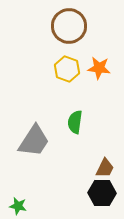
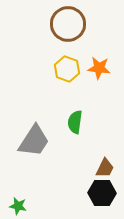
brown circle: moved 1 px left, 2 px up
